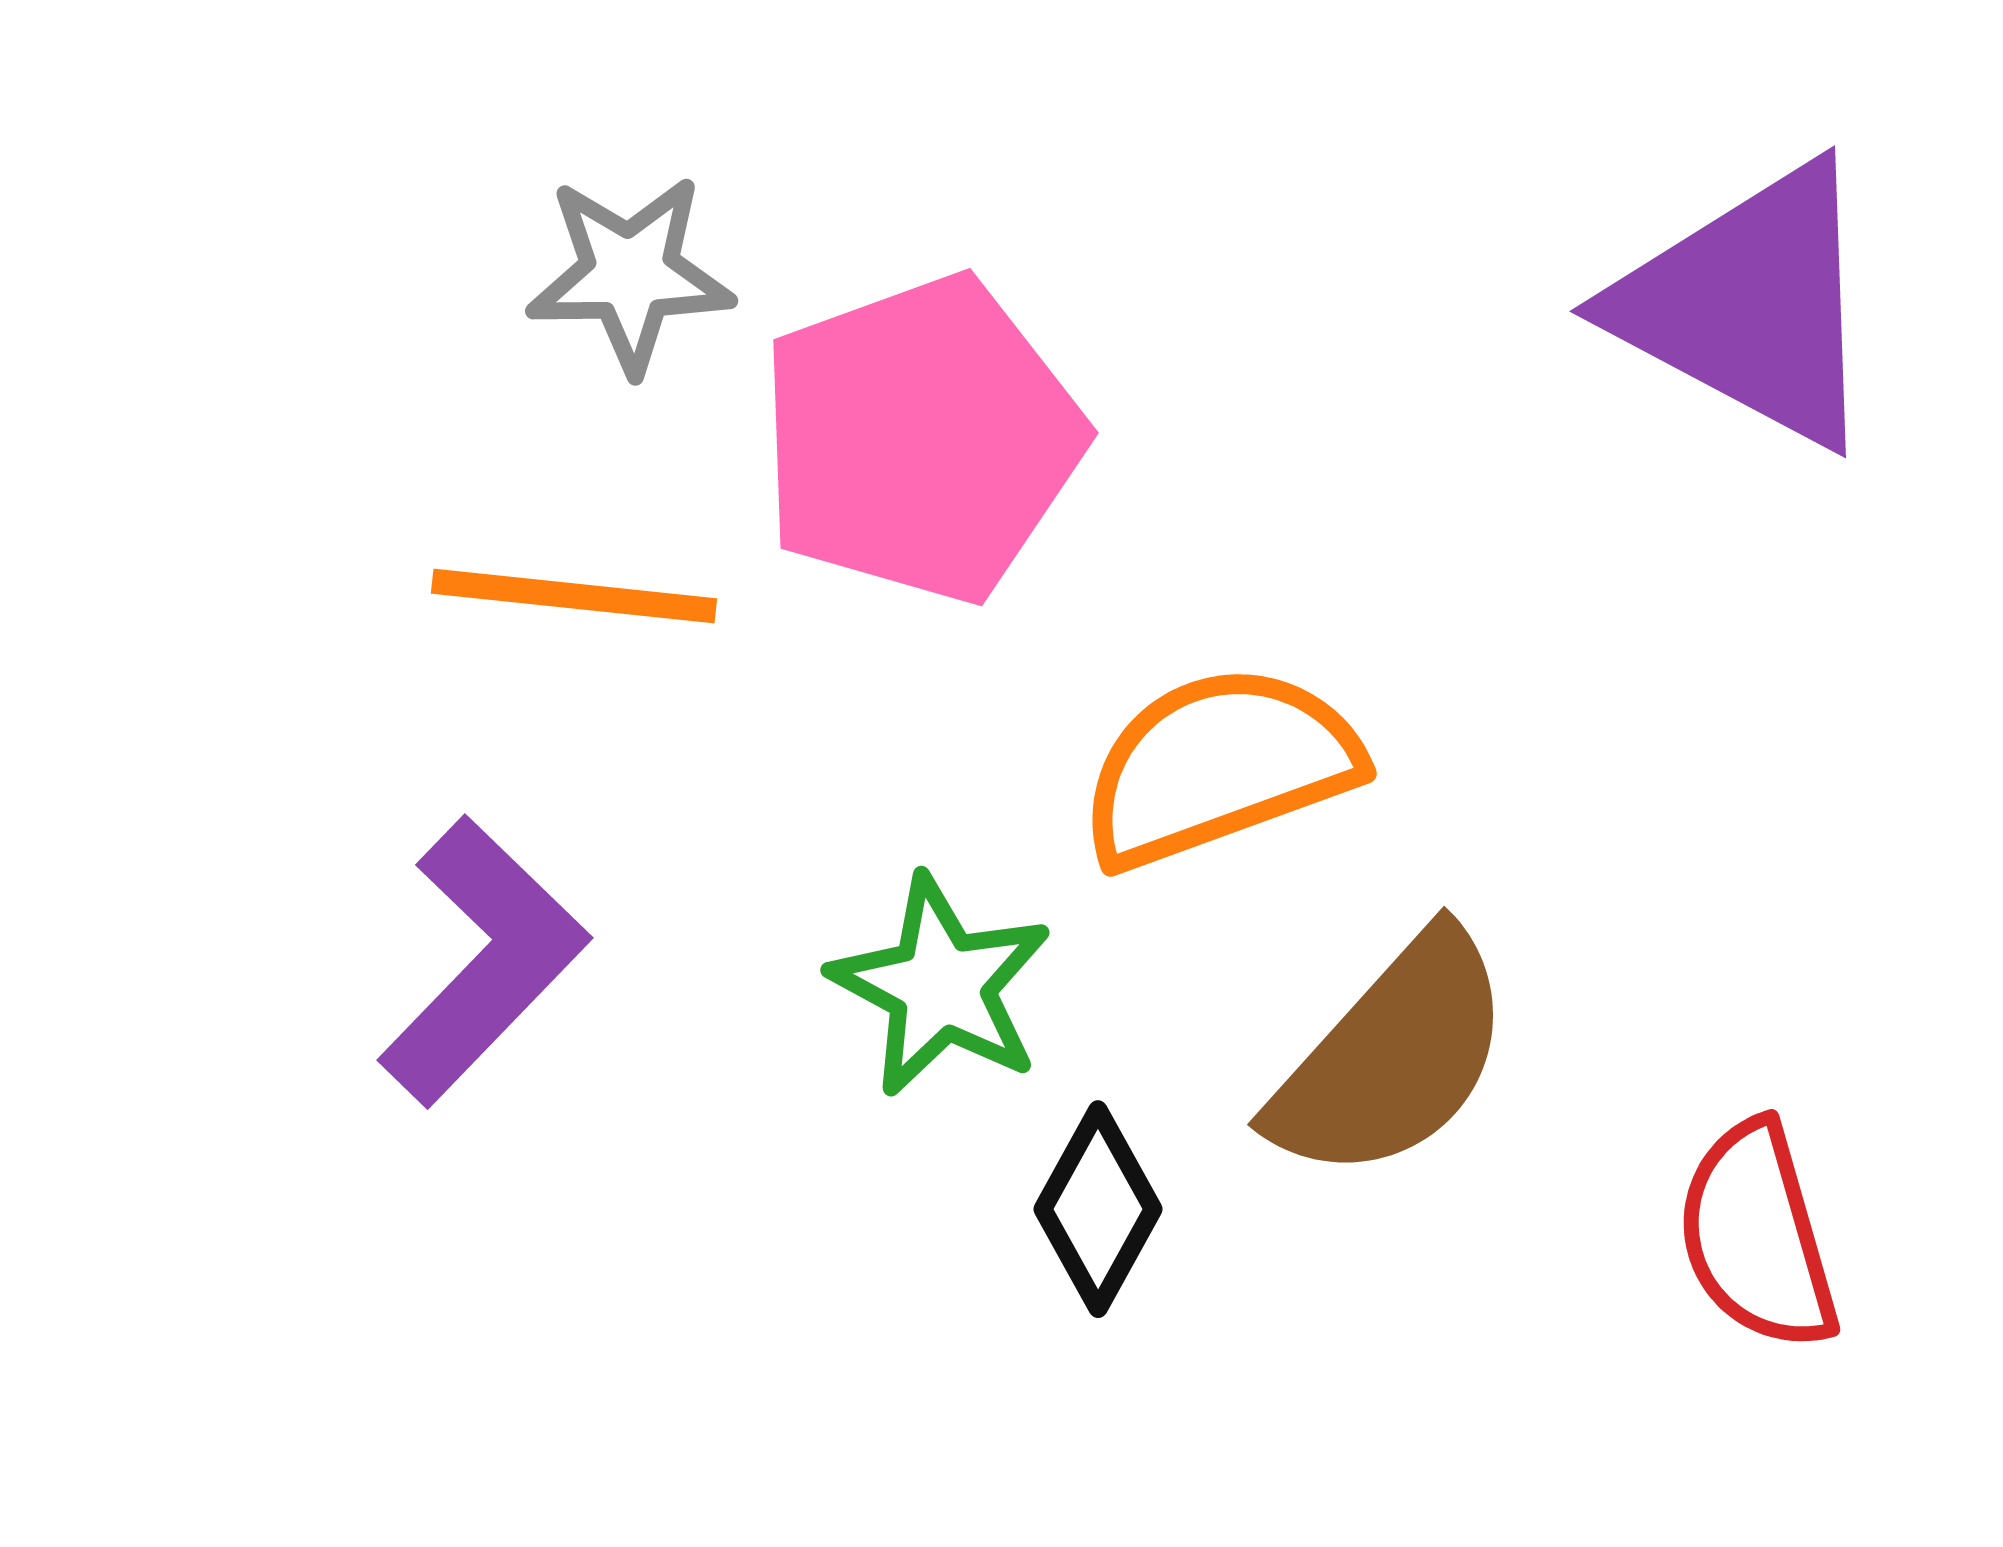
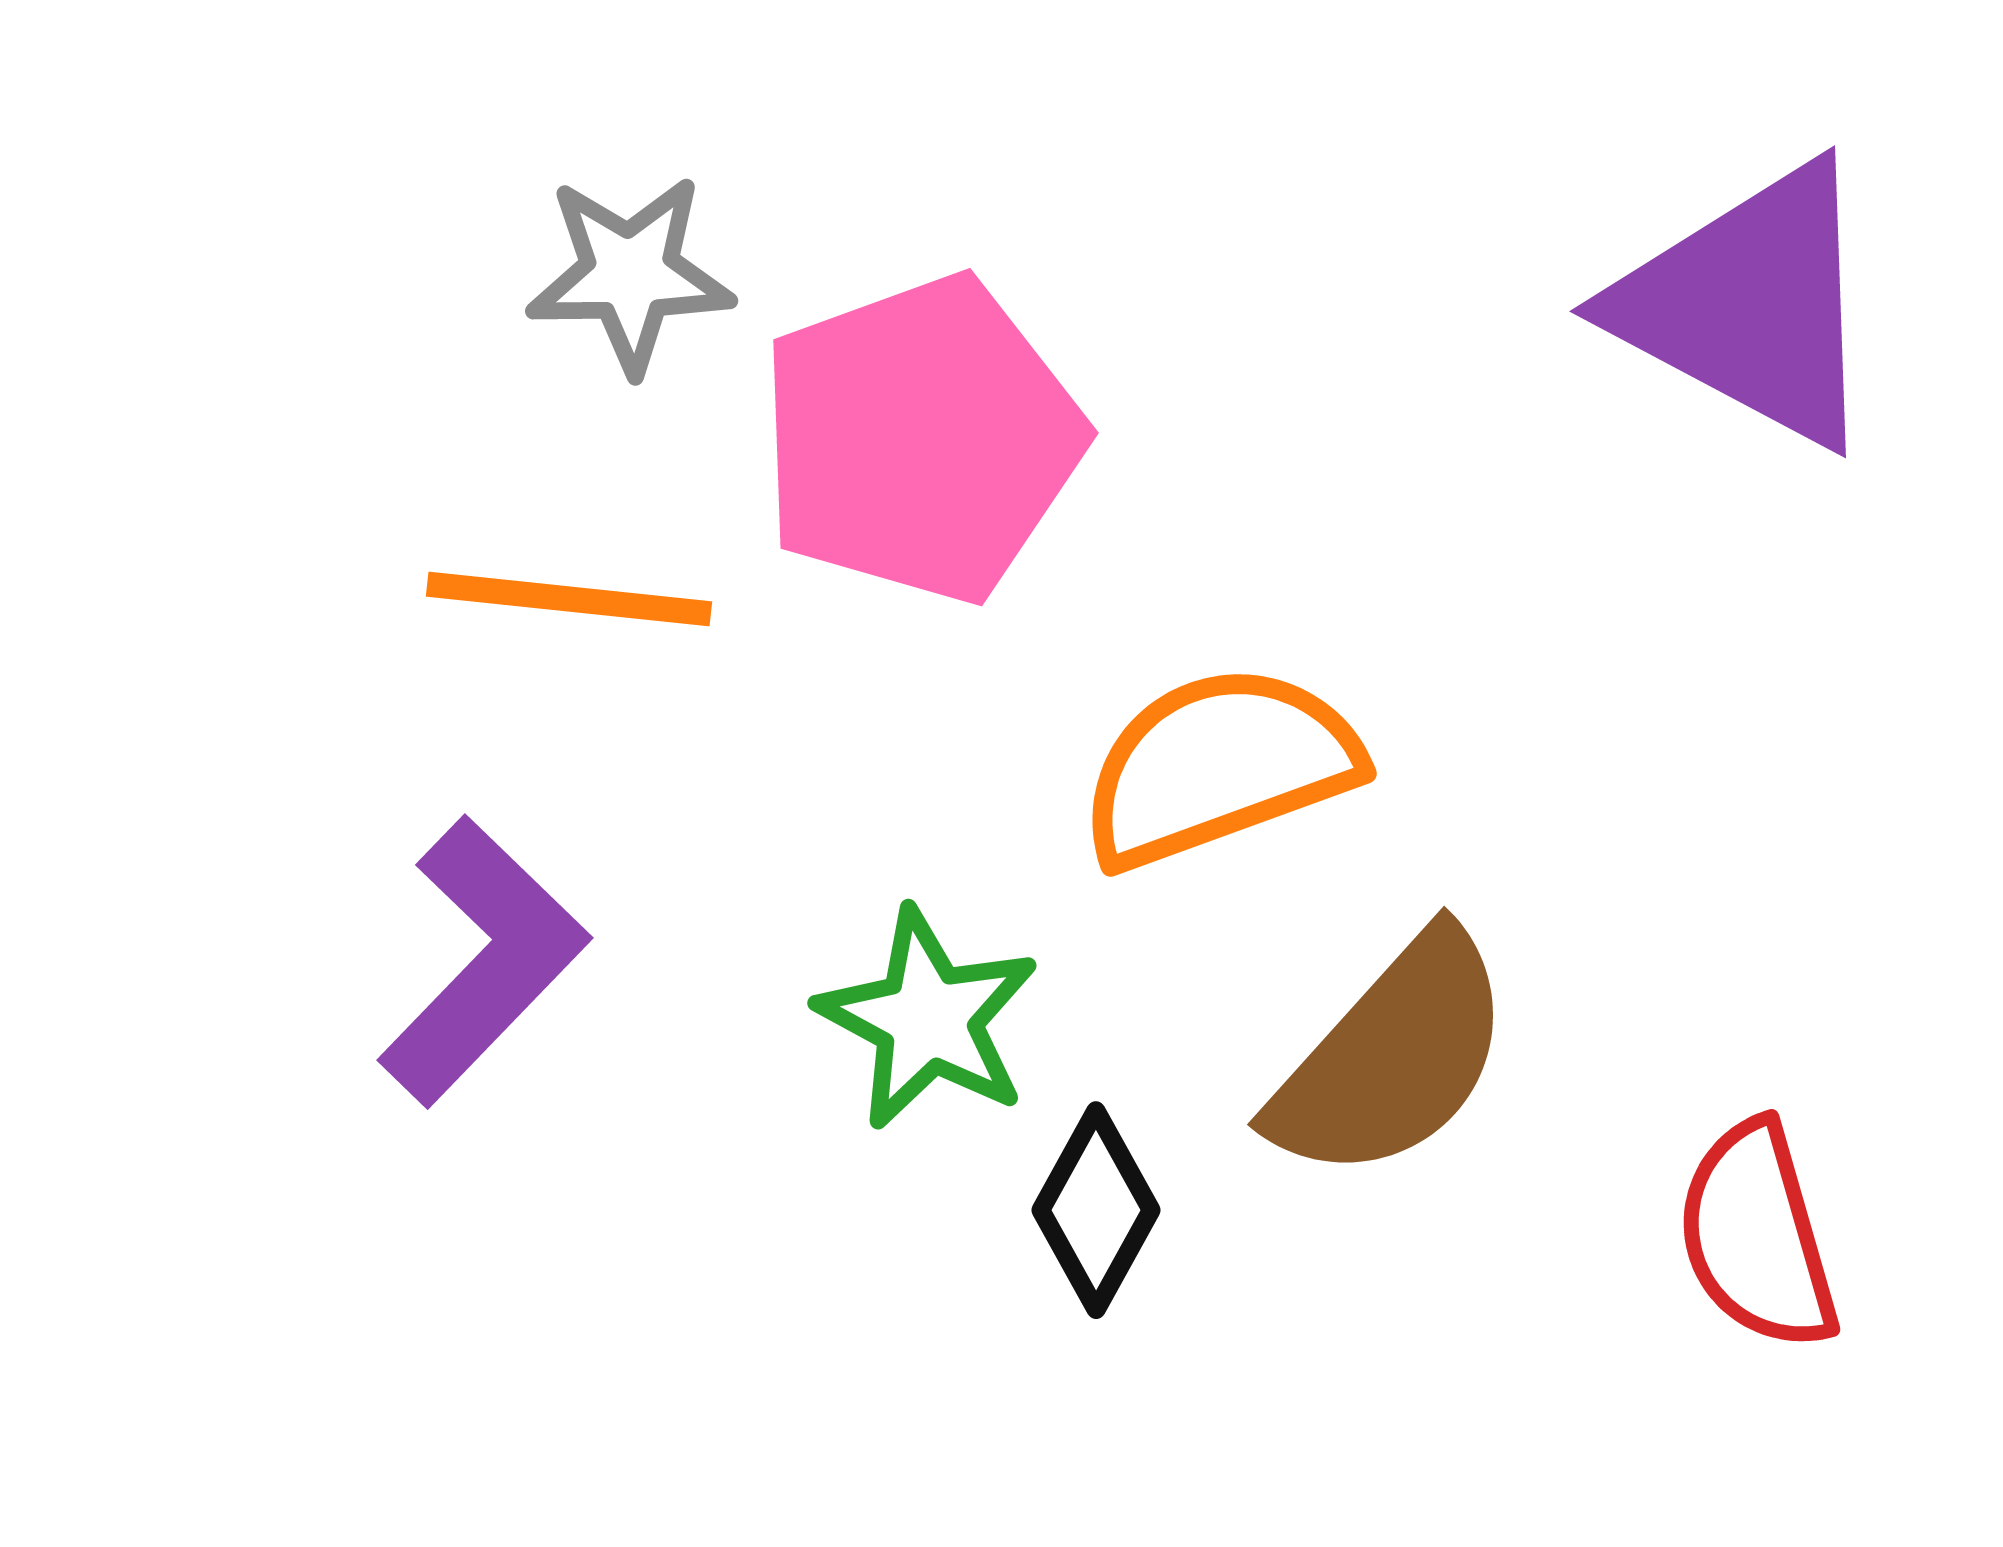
orange line: moved 5 px left, 3 px down
green star: moved 13 px left, 33 px down
black diamond: moved 2 px left, 1 px down
